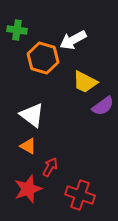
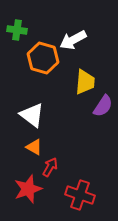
yellow trapezoid: rotated 112 degrees counterclockwise
purple semicircle: rotated 20 degrees counterclockwise
orange triangle: moved 6 px right, 1 px down
